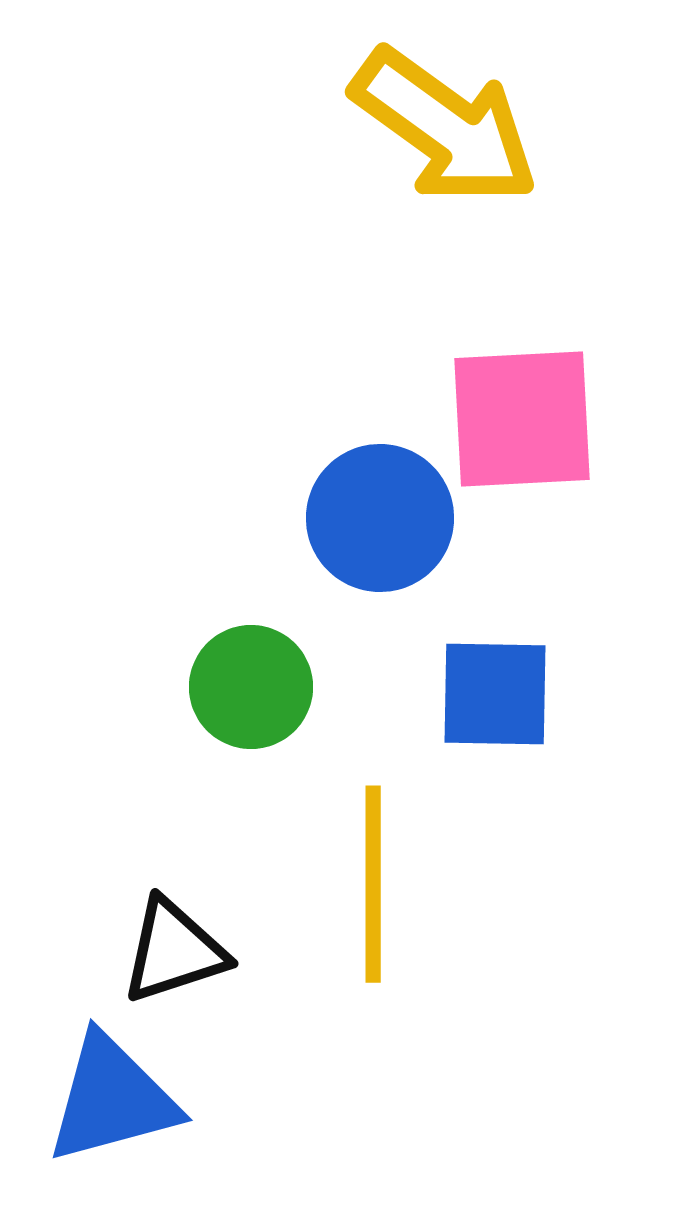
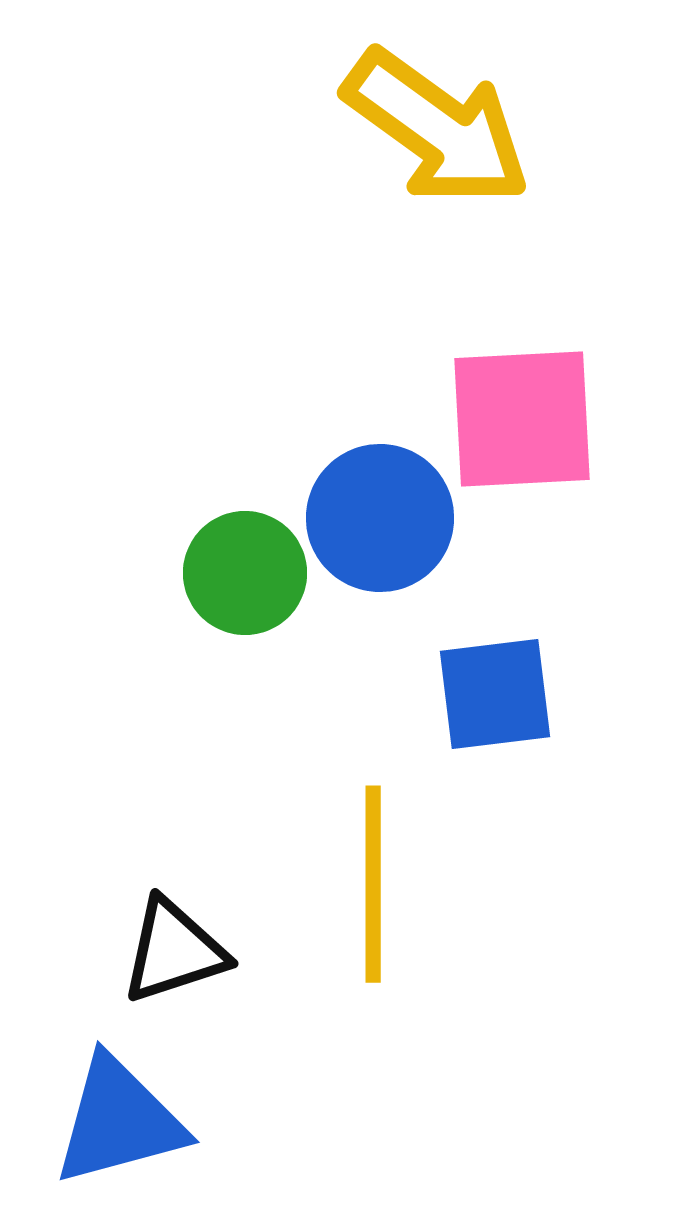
yellow arrow: moved 8 px left, 1 px down
green circle: moved 6 px left, 114 px up
blue square: rotated 8 degrees counterclockwise
blue triangle: moved 7 px right, 22 px down
